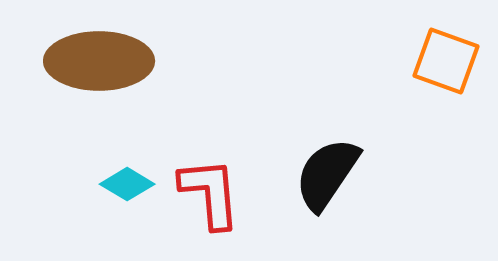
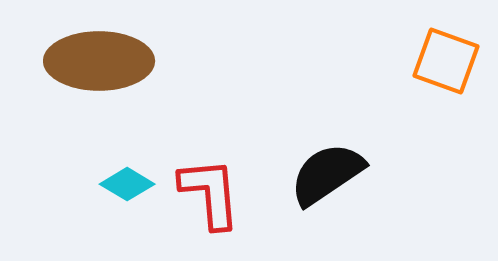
black semicircle: rotated 22 degrees clockwise
